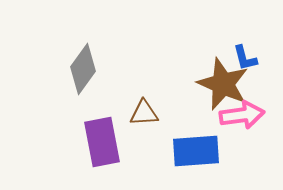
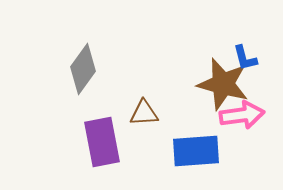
brown star: rotated 8 degrees counterclockwise
